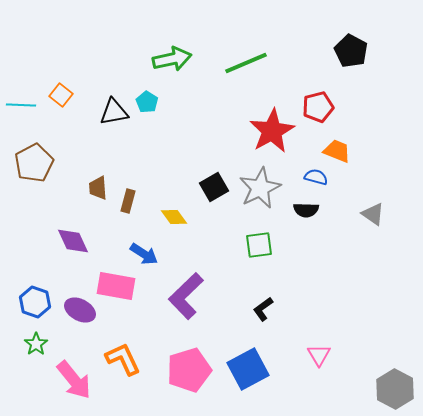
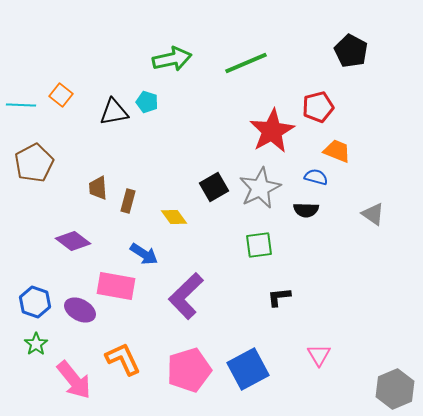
cyan pentagon: rotated 15 degrees counterclockwise
purple diamond: rotated 28 degrees counterclockwise
black L-shape: moved 16 px right, 12 px up; rotated 30 degrees clockwise
gray hexagon: rotated 9 degrees clockwise
